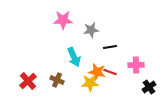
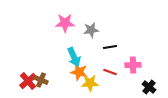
pink star: moved 2 px right, 3 px down
pink cross: moved 3 px left
orange star: moved 18 px left
brown cross: moved 16 px left
black cross: rotated 16 degrees counterclockwise
